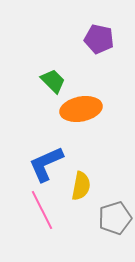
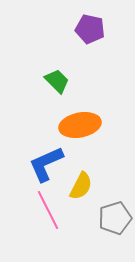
purple pentagon: moved 9 px left, 10 px up
green trapezoid: moved 4 px right
orange ellipse: moved 1 px left, 16 px down
yellow semicircle: rotated 16 degrees clockwise
pink line: moved 6 px right
